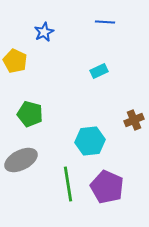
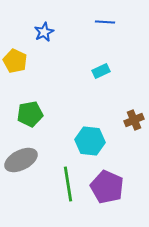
cyan rectangle: moved 2 px right
green pentagon: rotated 25 degrees counterclockwise
cyan hexagon: rotated 12 degrees clockwise
